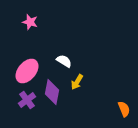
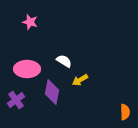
pink ellipse: moved 2 px up; rotated 50 degrees clockwise
yellow arrow: moved 3 px right, 2 px up; rotated 28 degrees clockwise
purple cross: moved 11 px left
orange semicircle: moved 1 px right, 3 px down; rotated 21 degrees clockwise
